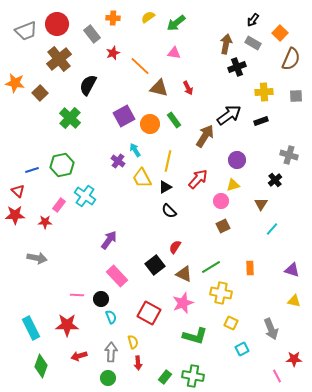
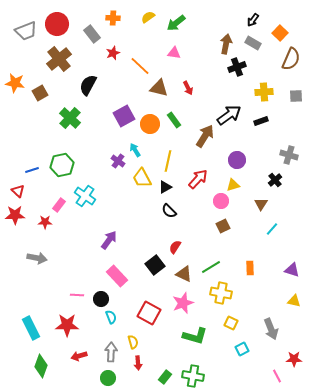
brown square at (40, 93): rotated 14 degrees clockwise
